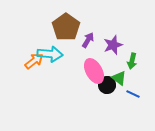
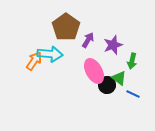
orange arrow: rotated 18 degrees counterclockwise
